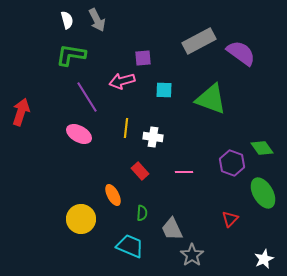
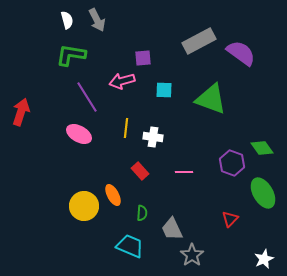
yellow circle: moved 3 px right, 13 px up
